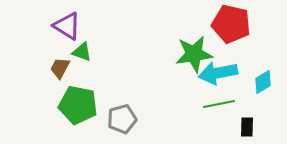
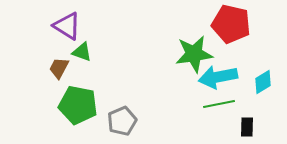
brown trapezoid: moved 1 px left
cyan arrow: moved 4 px down
gray pentagon: moved 2 px down; rotated 8 degrees counterclockwise
